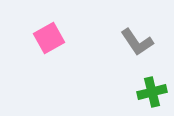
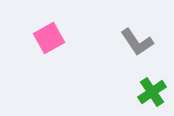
green cross: rotated 20 degrees counterclockwise
